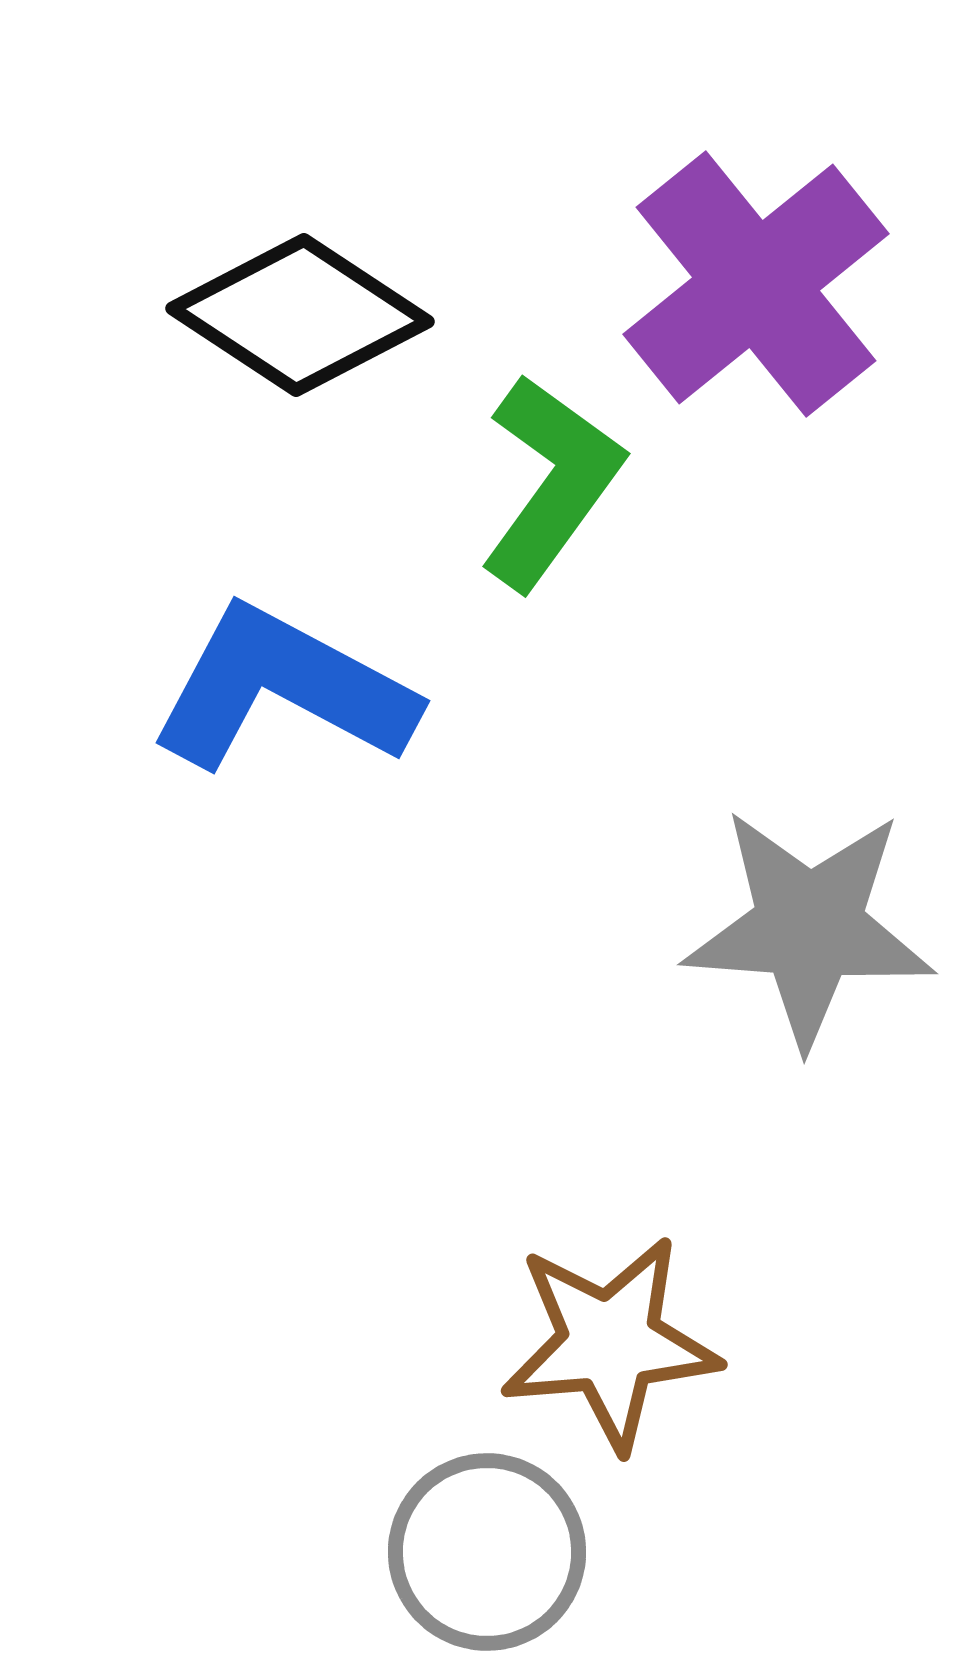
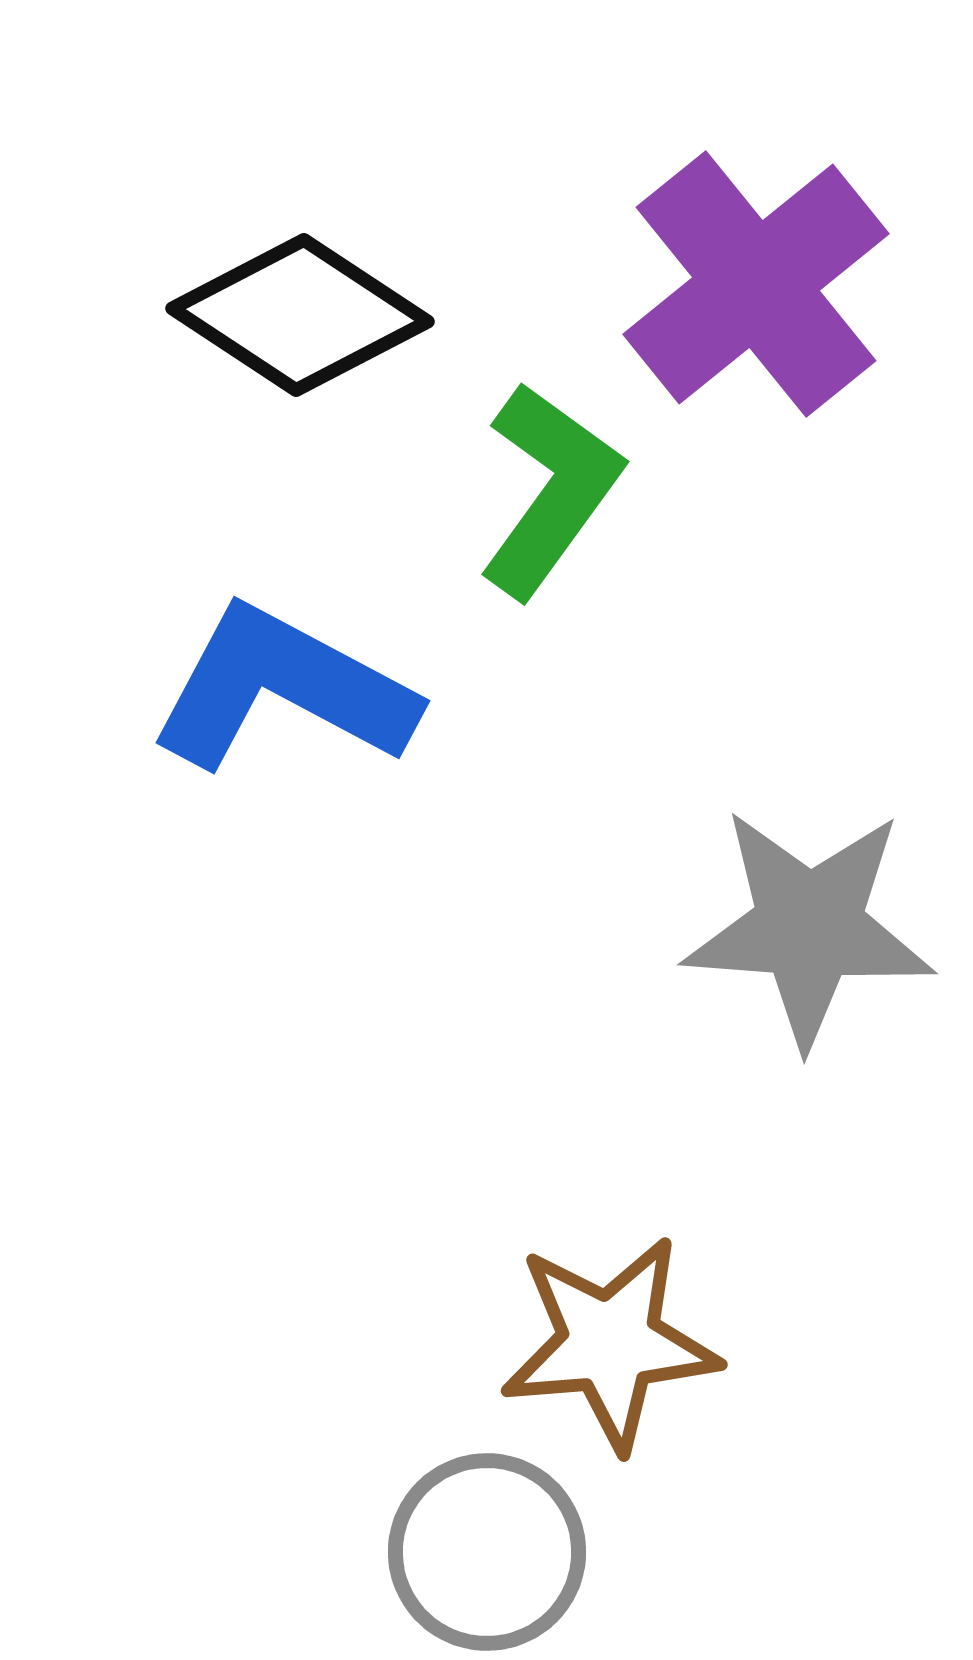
green L-shape: moved 1 px left, 8 px down
